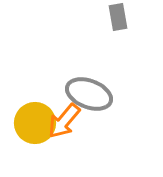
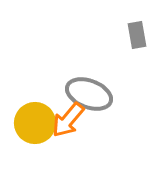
gray rectangle: moved 19 px right, 18 px down
orange arrow: moved 4 px right, 1 px up
